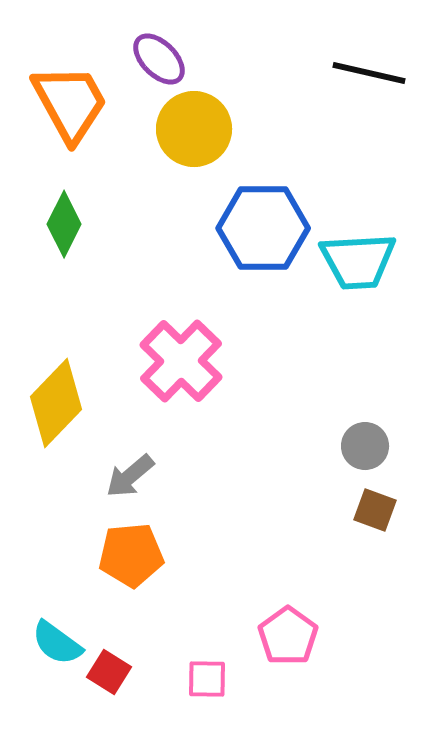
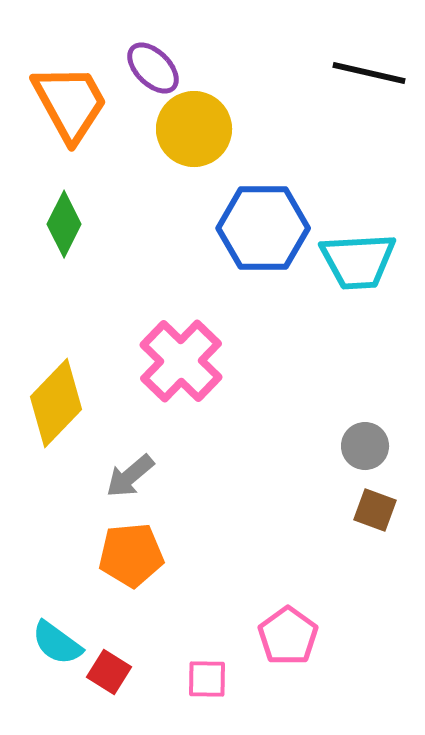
purple ellipse: moved 6 px left, 9 px down
